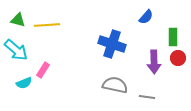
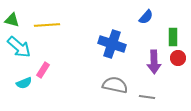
green triangle: moved 6 px left
cyan arrow: moved 3 px right, 3 px up
